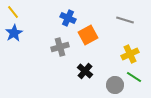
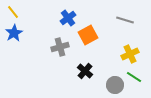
blue cross: rotated 28 degrees clockwise
